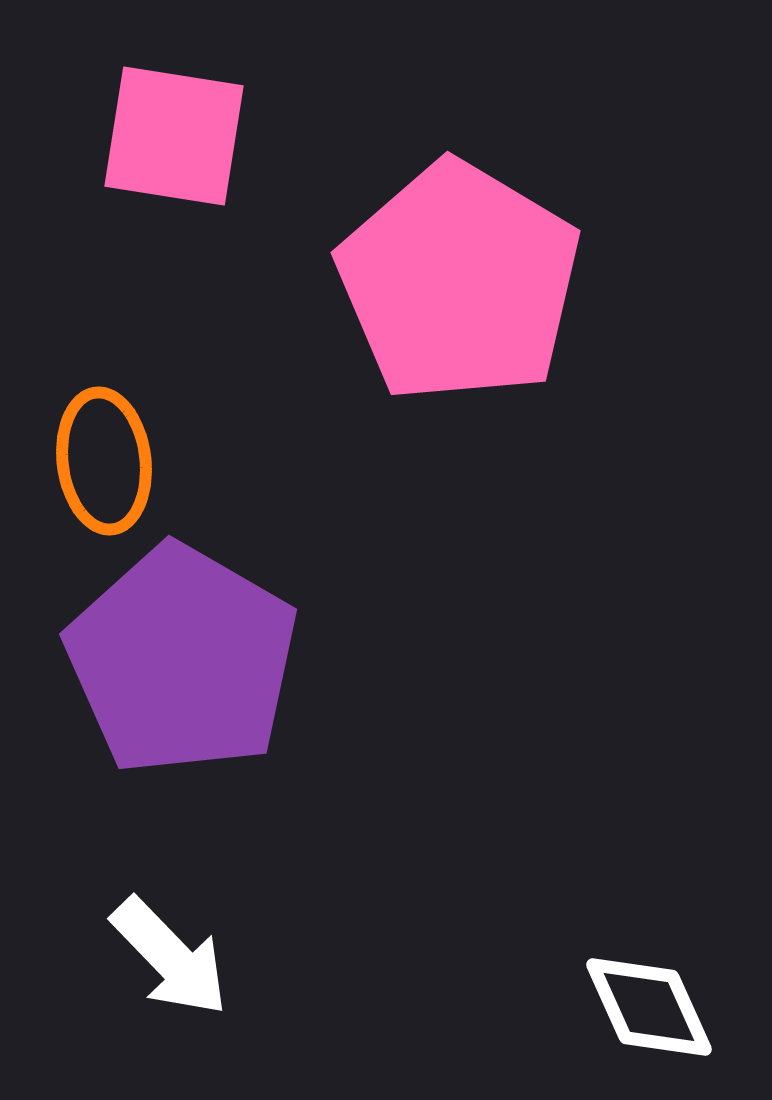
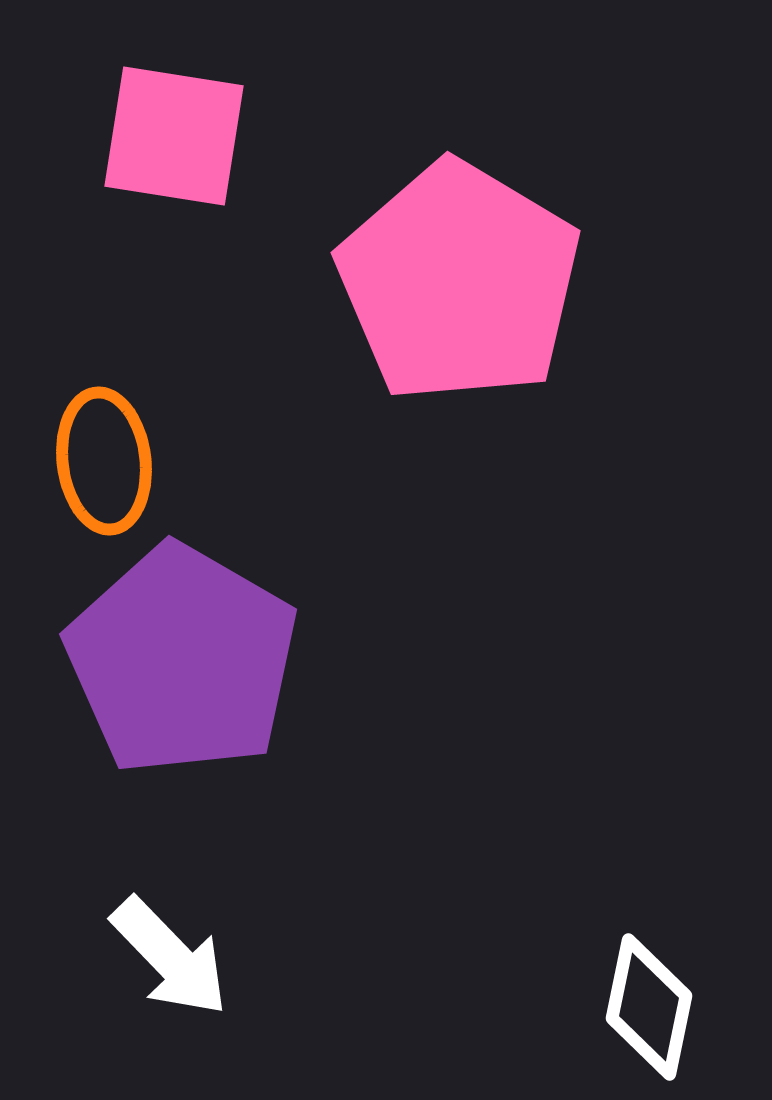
white diamond: rotated 36 degrees clockwise
